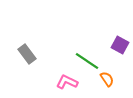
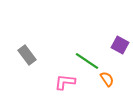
gray rectangle: moved 1 px down
pink L-shape: moved 2 px left; rotated 20 degrees counterclockwise
